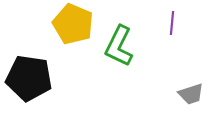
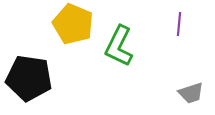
purple line: moved 7 px right, 1 px down
gray trapezoid: moved 1 px up
